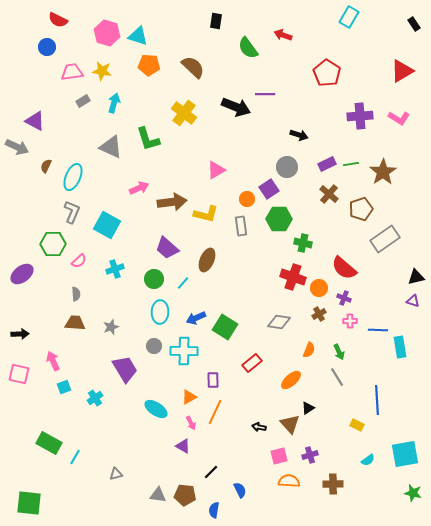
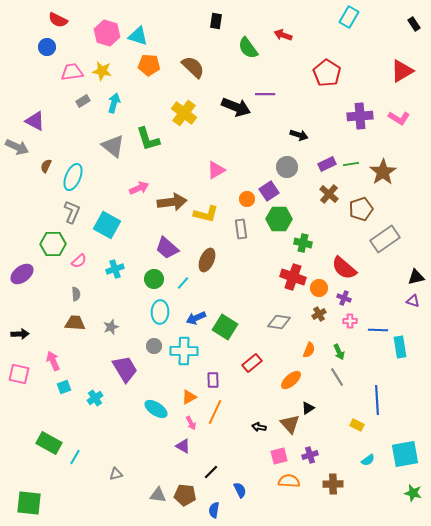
gray triangle at (111, 147): moved 2 px right, 1 px up; rotated 15 degrees clockwise
purple square at (269, 189): moved 2 px down
gray rectangle at (241, 226): moved 3 px down
